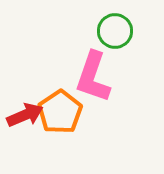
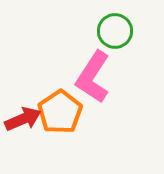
pink L-shape: rotated 14 degrees clockwise
red arrow: moved 2 px left, 4 px down
